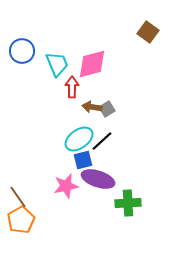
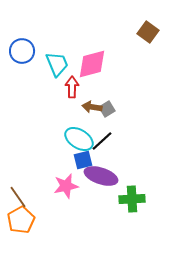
cyan ellipse: rotated 68 degrees clockwise
purple ellipse: moved 3 px right, 3 px up
green cross: moved 4 px right, 4 px up
